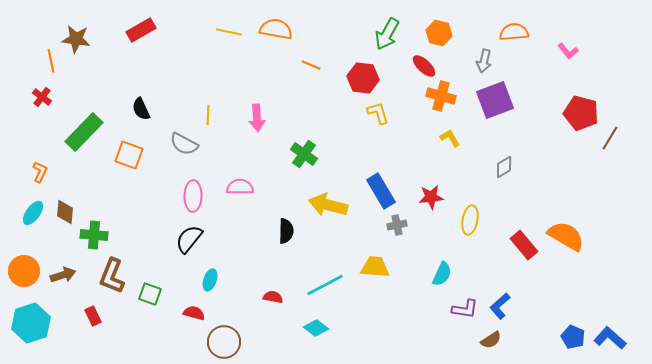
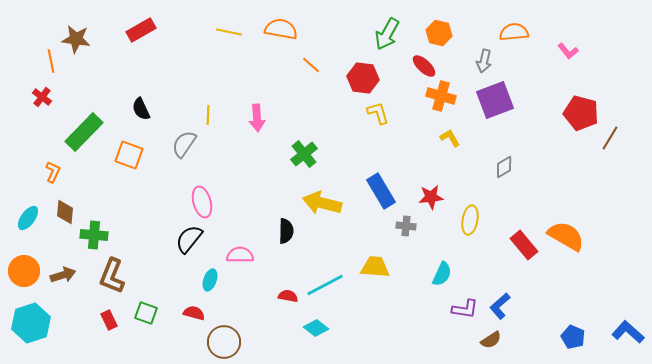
orange semicircle at (276, 29): moved 5 px right
orange line at (311, 65): rotated 18 degrees clockwise
gray semicircle at (184, 144): rotated 96 degrees clockwise
green cross at (304, 154): rotated 16 degrees clockwise
orange L-shape at (40, 172): moved 13 px right
pink semicircle at (240, 187): moved 68 px down
pink ellipse at (193, 196): moved 9 px right, 6 px down; rotated 16 degrees counterclockwise
yellow arrow at (328, 205): moved 6 px left, 2 px up
cyan ellipse at (33, 213): moved 5 px left, 5 px down
gray cross at (397, 225): moved 9 px right, 1 px down; rotated 18 degrees clockwise
green square at (150, 294): moved 4 px left, 19 px down
red semicircle at (273, 297): moved 15 px right, 1 px up
red rectangle at (93, 316): moved 16 px right, 4 px down
blue L-shape at (610, 338): moved 18 px right, 6 px up
